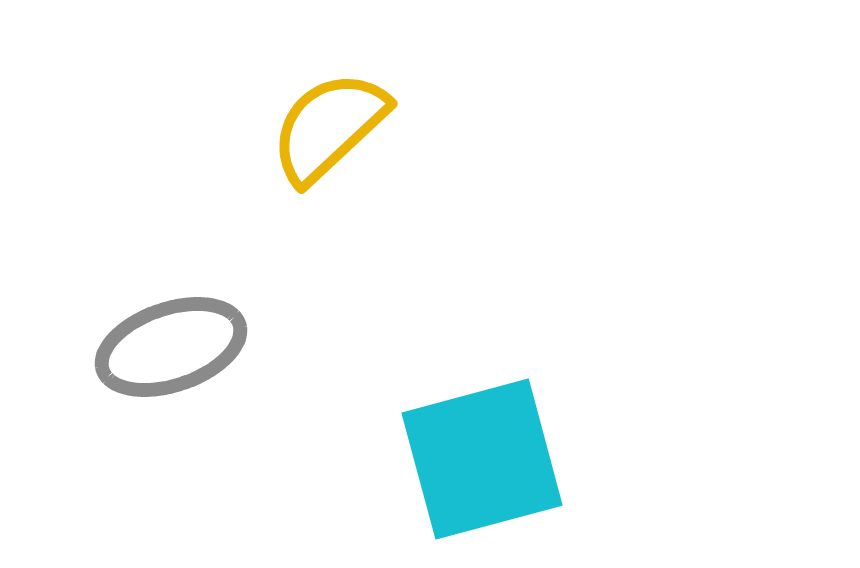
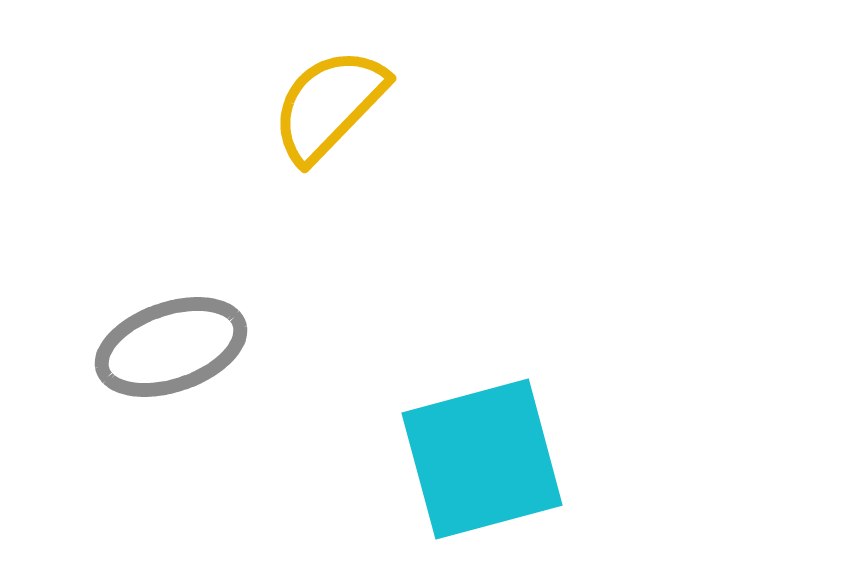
yellow semicircle: moved 22 px up; rotated 3 degrees counterclockwise
